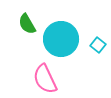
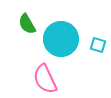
cyan square: rotated 21 degrees counterclockwise
